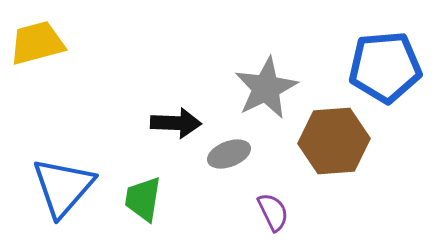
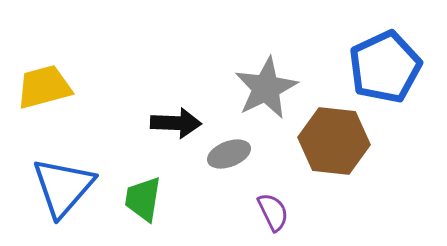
yellow trapezoid: moved 7 px right, 44 px down
blue pentagon: rotated 20 degrees counterclockwise
brown hexagon: rotated 10 degrees clockwise
